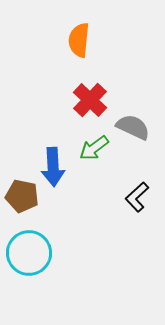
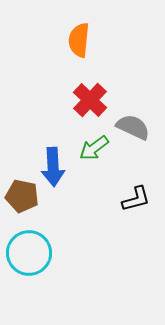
black L-shape: moved 1 px left, 2 px down; rotated 152 degrees counterclockwise
